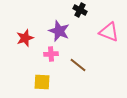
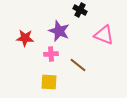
pink triangle: moved 5 px left, 3 px down
red star: rotated 24 degrees clockwise
yellow square: moved 7 px right
